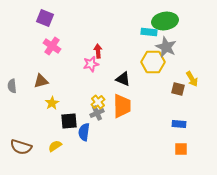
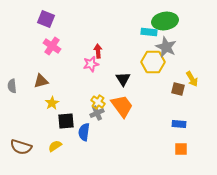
purple square: moved 1 px right, 1 px down
black triangle: rotated 35 degrees clockwise
yellow cross: rotated 16 degrees counterclockwise
orange trapezoid: rotated 35 degrees counterclockwise
black square: moved 3 px left
